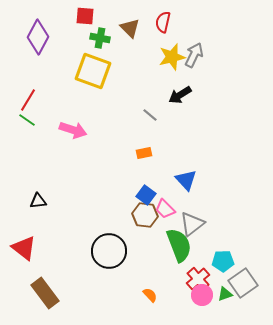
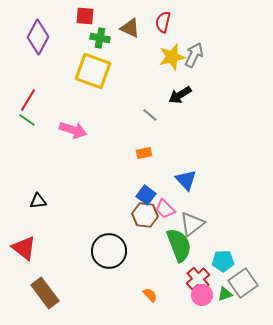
brown triangle: rotated 20 degrees counterclockwise
